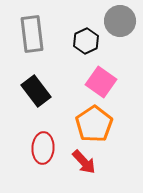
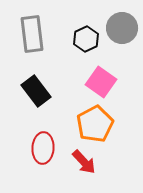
gray circle: moved 2 px right, 7 px down
black hexagon: moved 2 px up
orange pentagon: moved 1 px right; rotated 6 degrees clockwise
